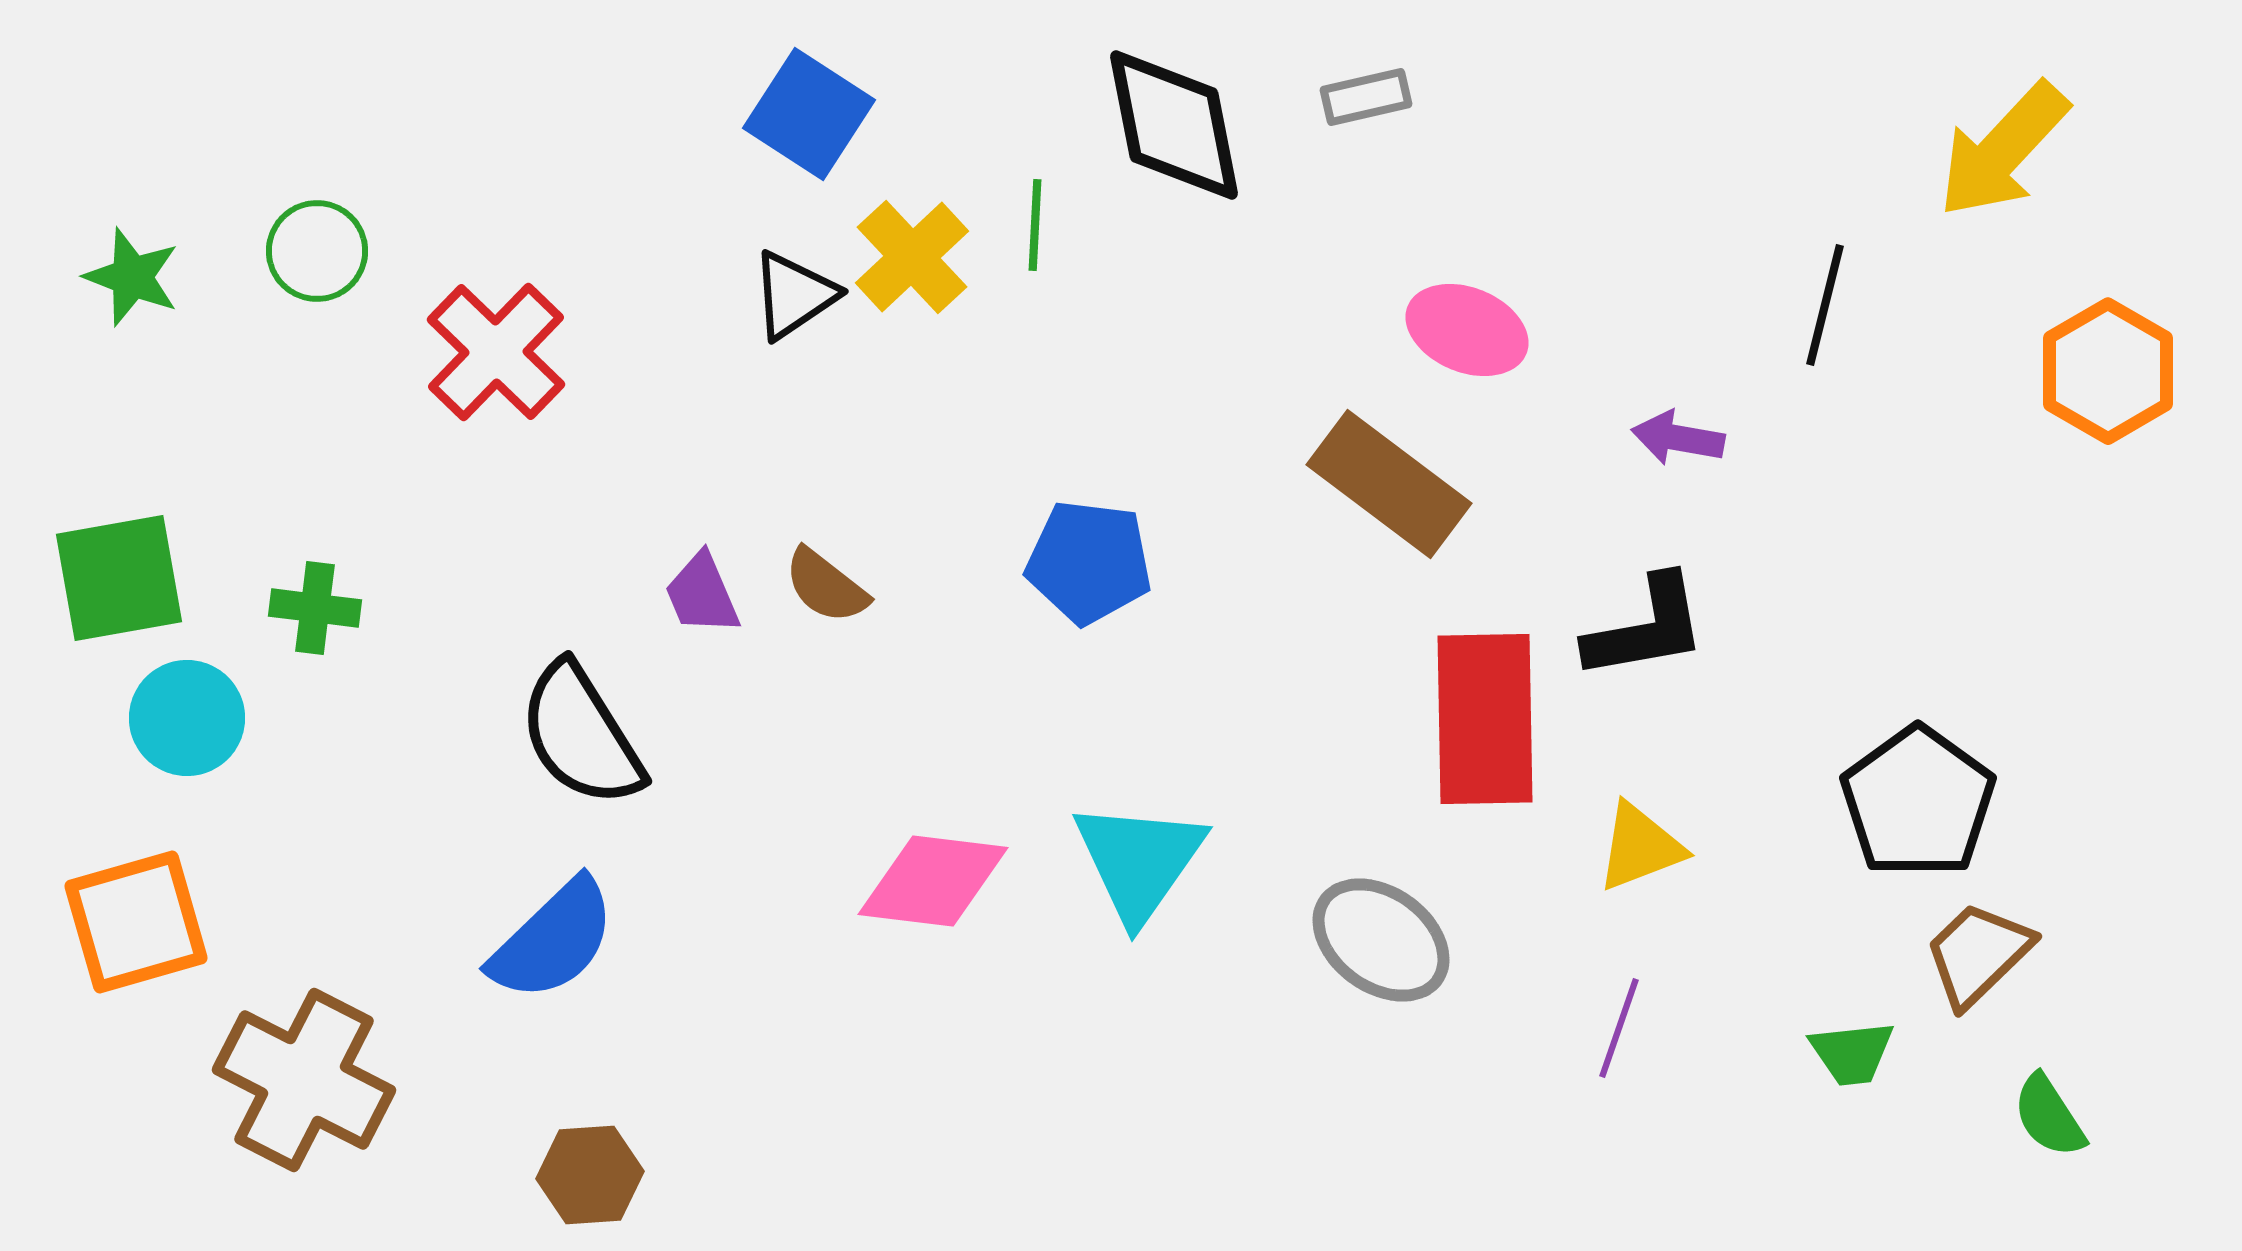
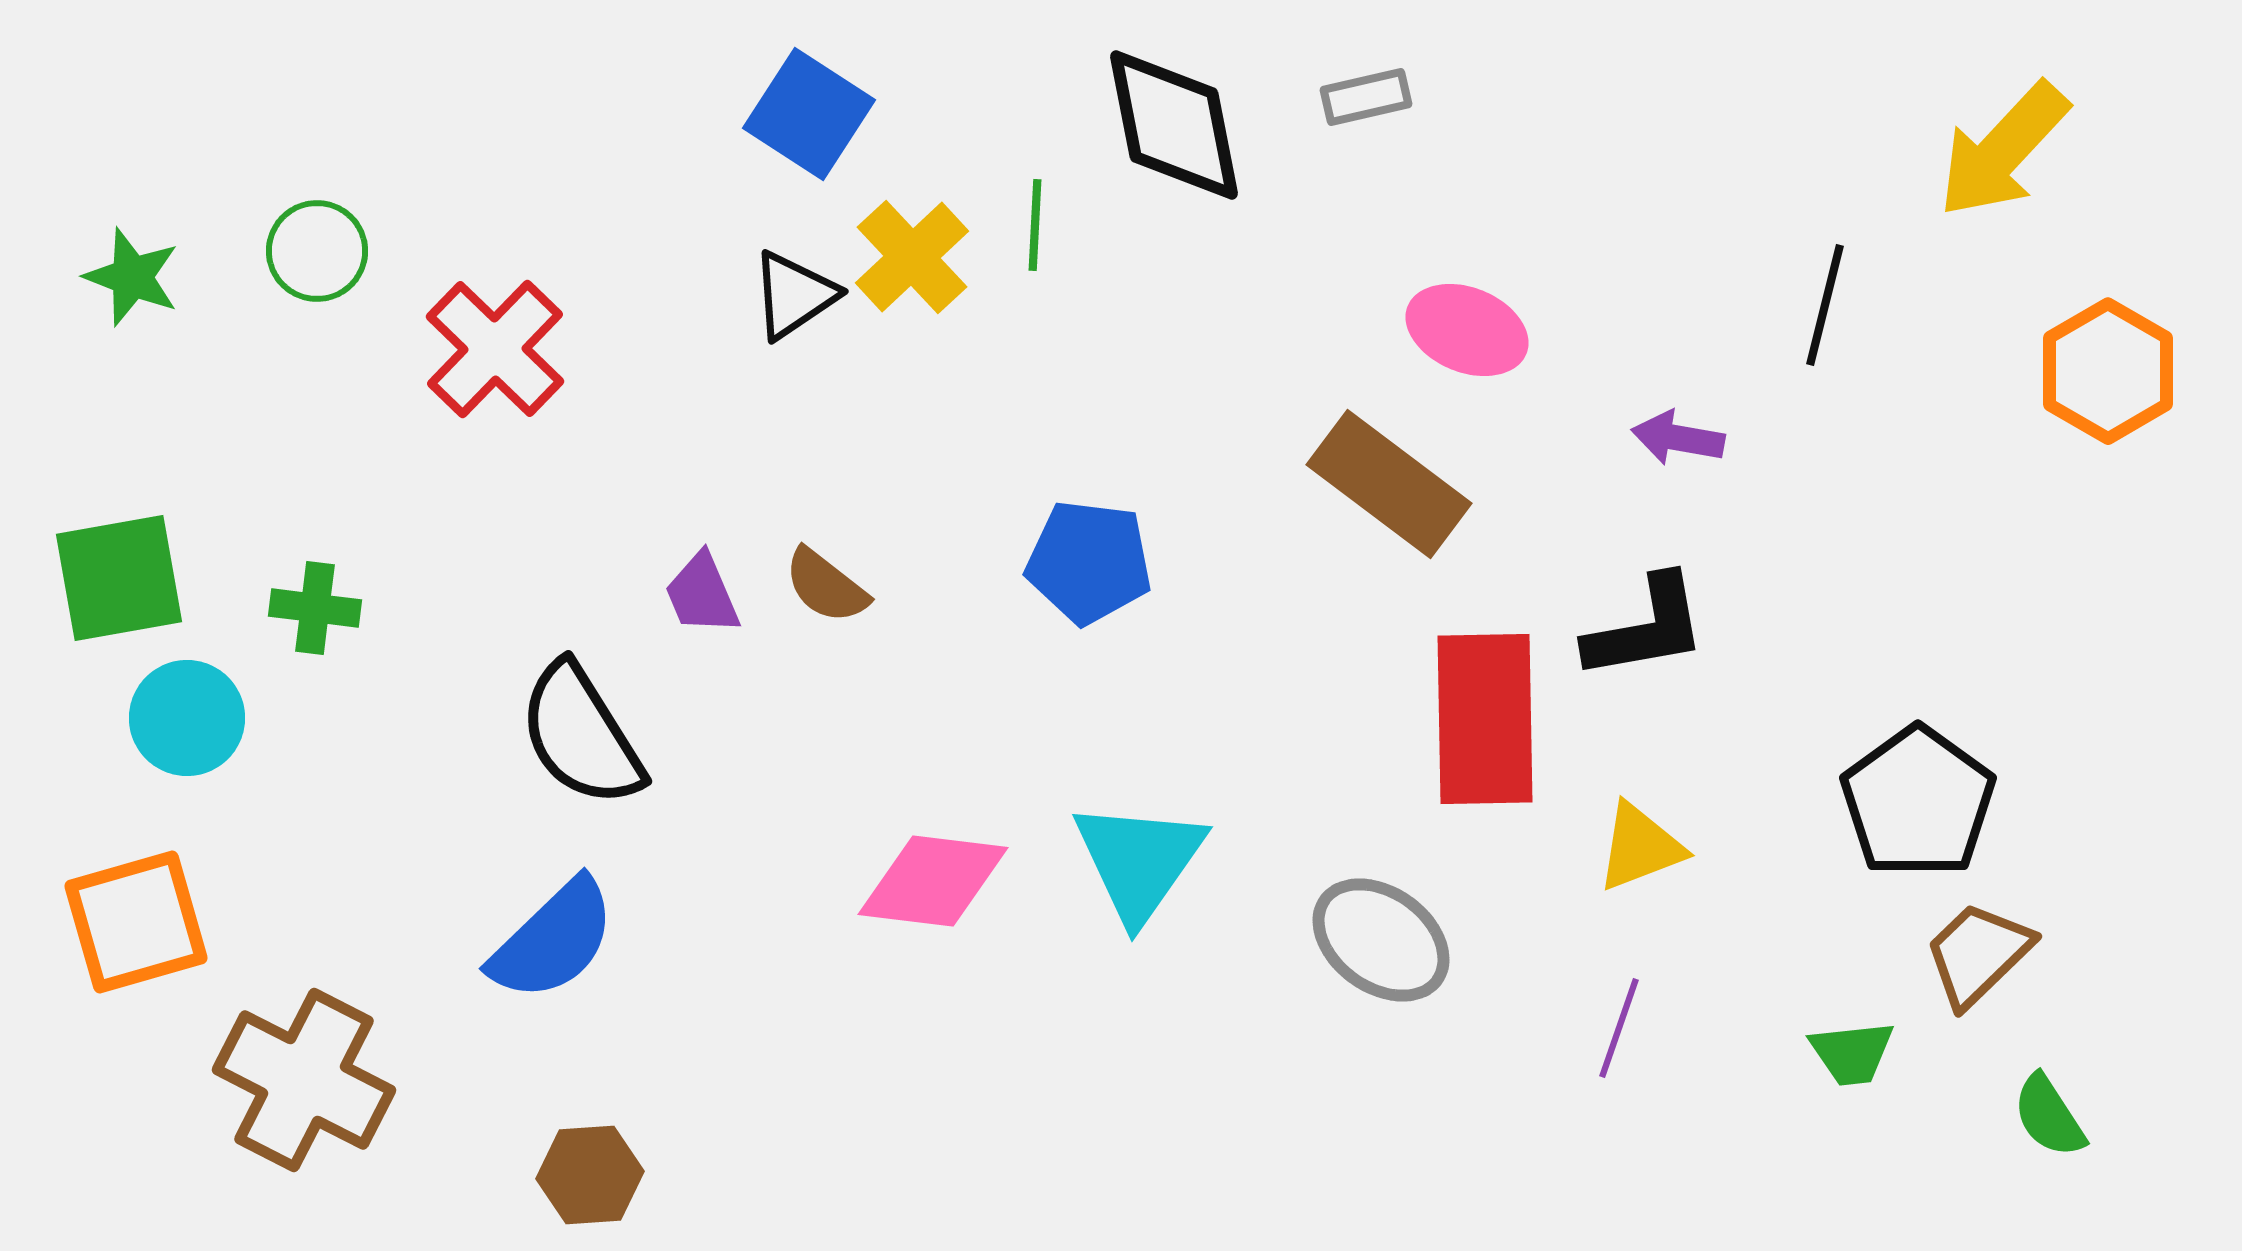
red cross: moved 1 px left, 3 px up
